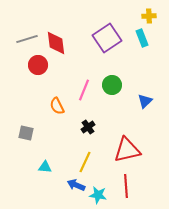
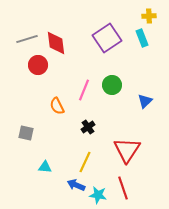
red triangle: rotated 44 degrees counterclockwise
red line: moved 3 px left, 2 px down; rotated 15 degrees counterclockwise
